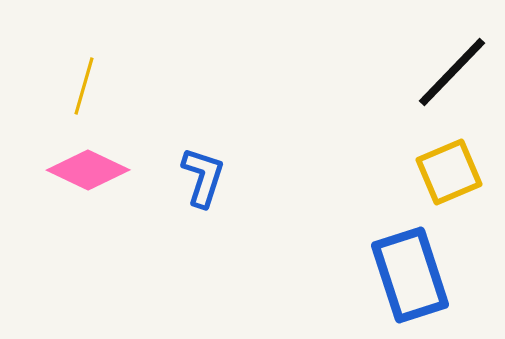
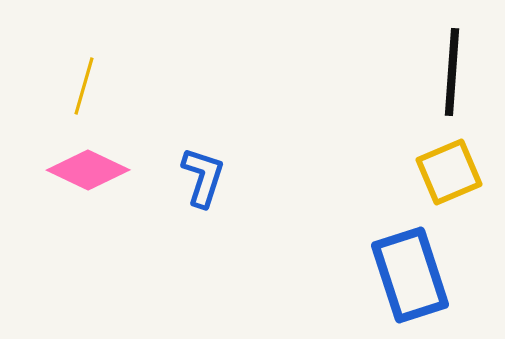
black line: rotated 40 degrees counterclockwise
